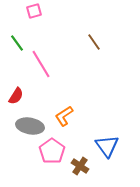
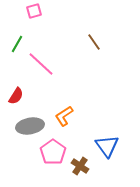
green line: moved 1 px down; rotated 66 degrees clockwise
pink line: rotated 16 degrees counterclockwise
gray ellipse: rotated 20 degrees counterclockwise
pink pentagon: moved 1 px right, 1 px down
